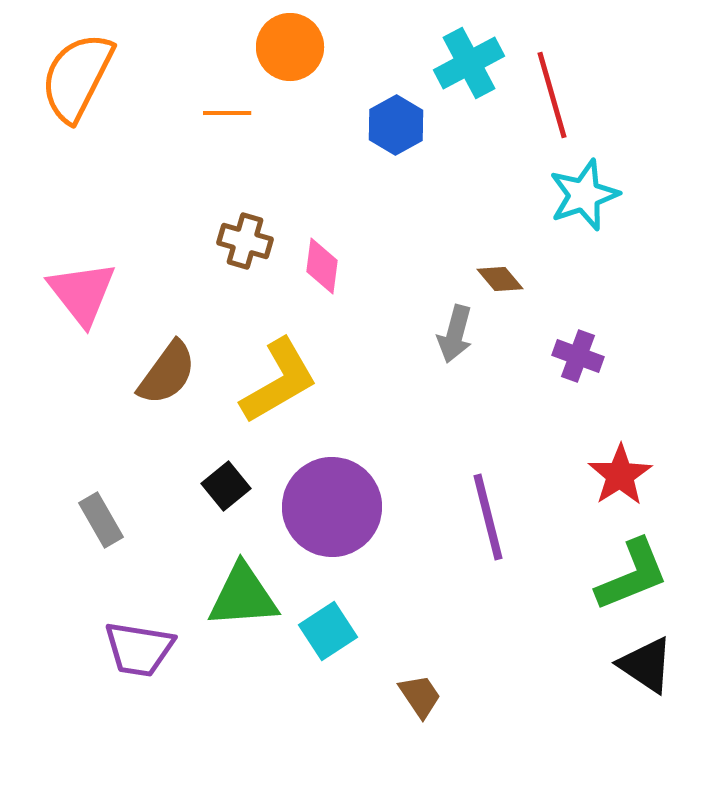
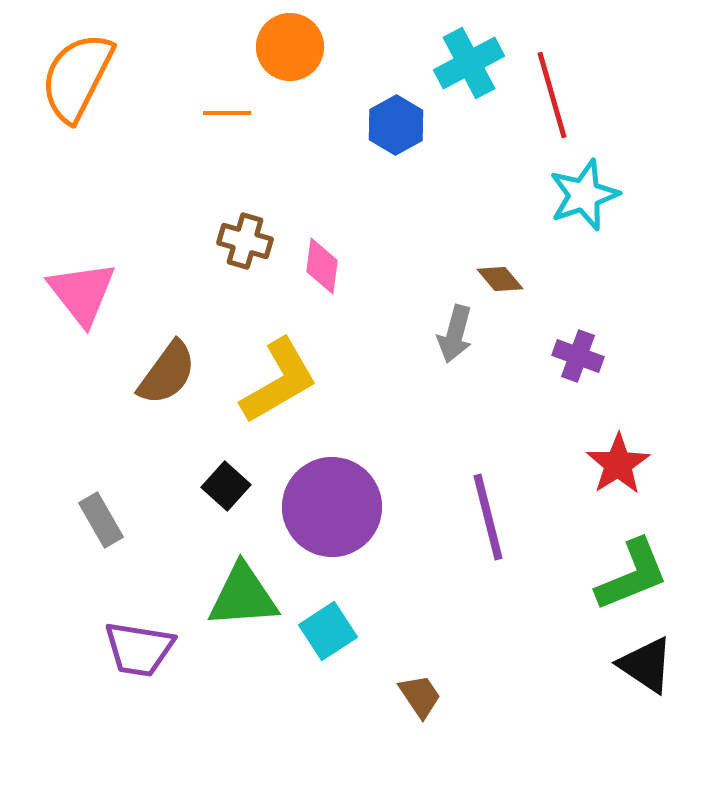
red star: moved 2 px left, 11 px up
black square: rotated 9 degrees counterclockwise
